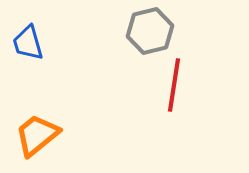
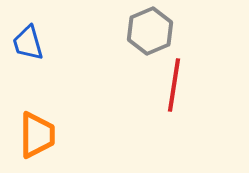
gray hexagon: rotated 9 degrees counterclockwise
orange trapezoid: rotated 129 degrees clockwise
